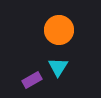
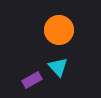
cyan triangle: rotated 15 degrees counterclockwise
